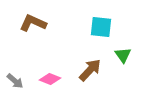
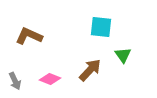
brown L-shape: moved 4 px left, 13 px down
gray arrow: rotated 24 degrees clockwise
